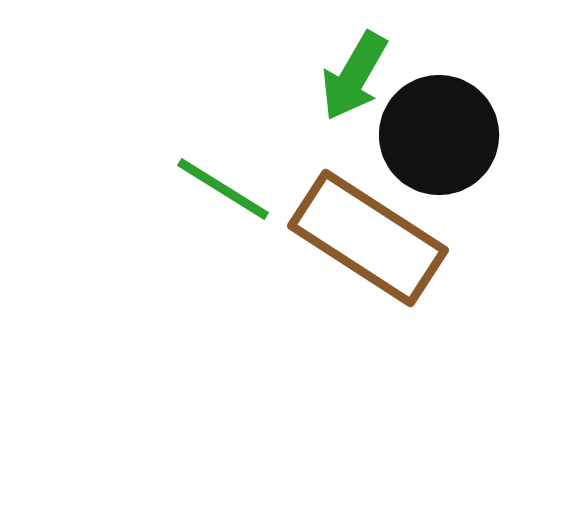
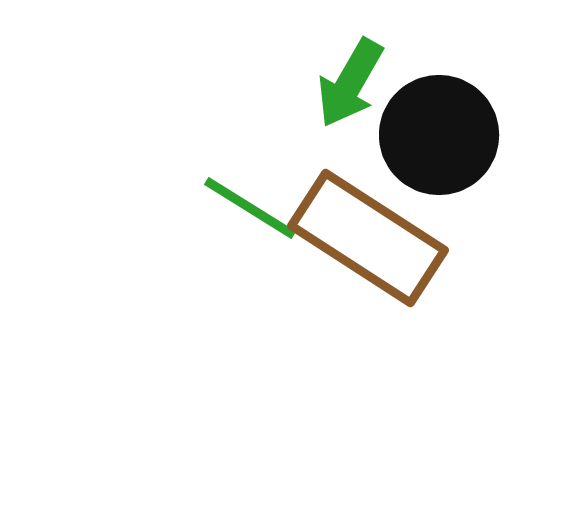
green arrow: moved 4 px left, 7 px down
green line: moved 27 px right, 19 px down
